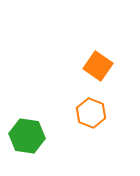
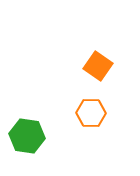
orange hexagon: rotated 20 degrees counterclockwise
